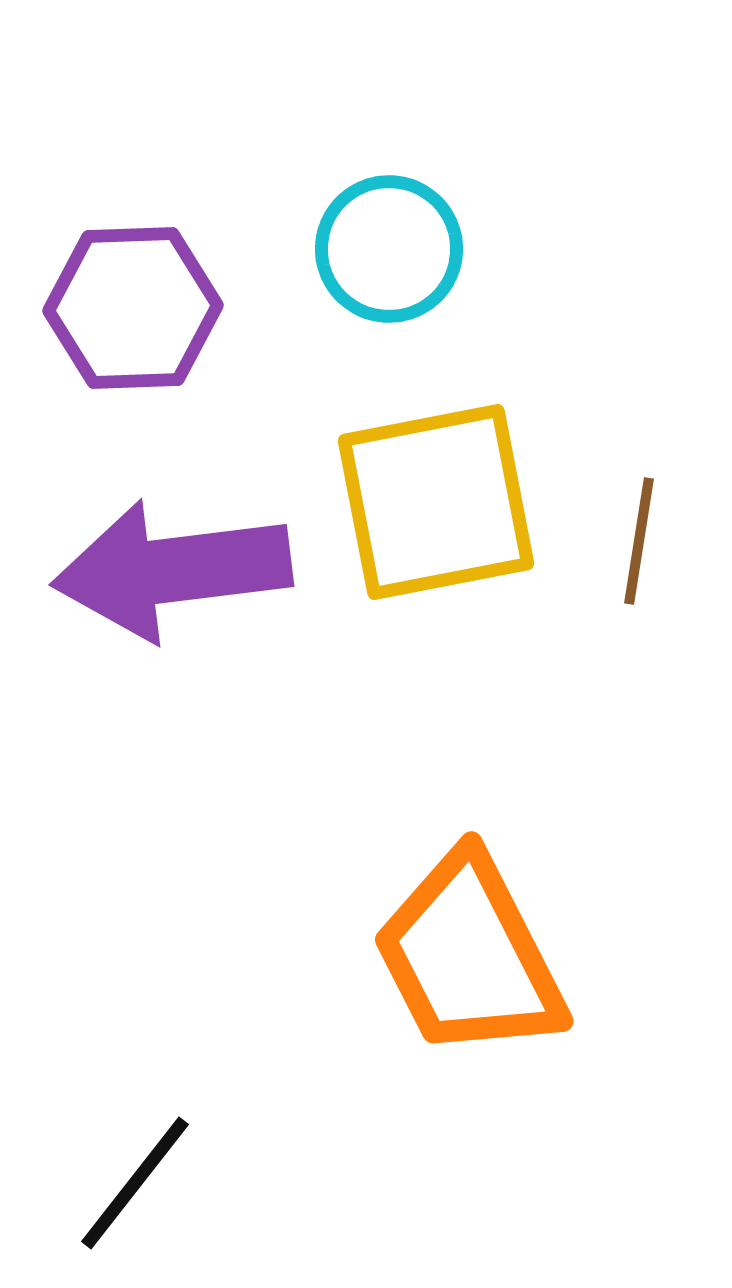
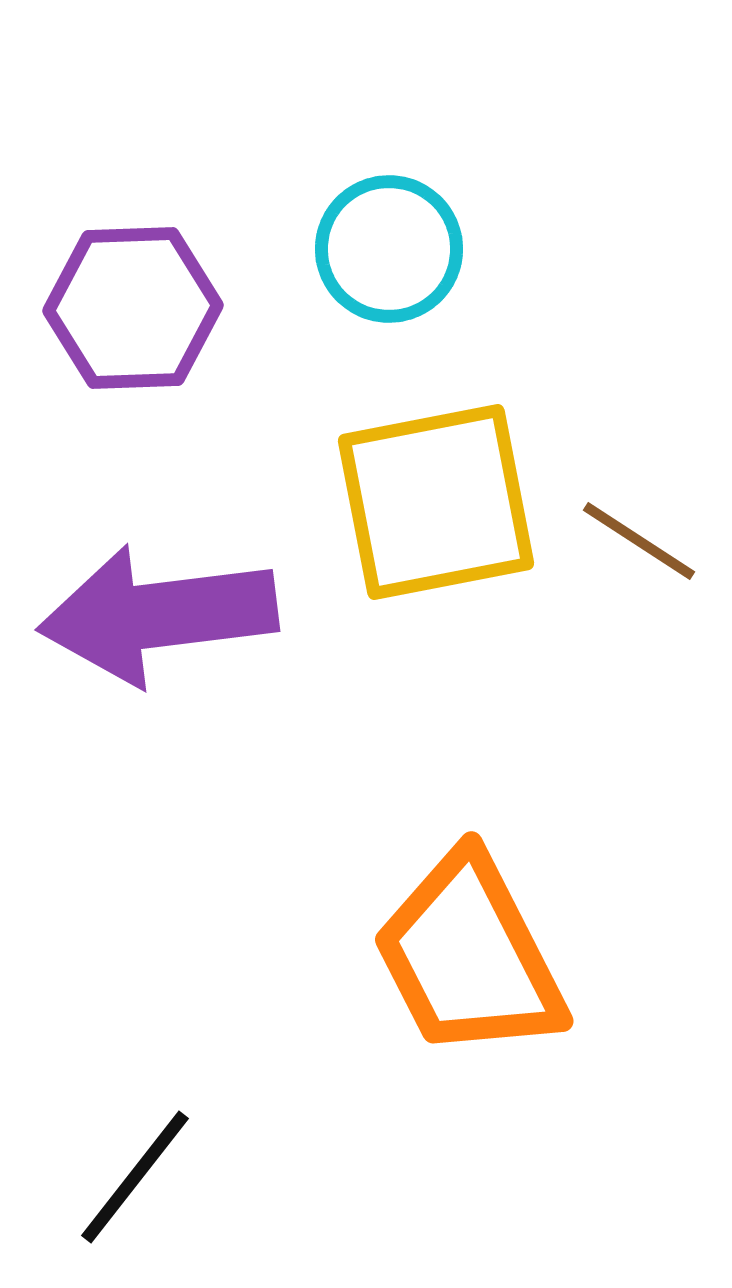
brown line: rotated 66 degrees counterclockwise
purple arrow: moved 14 px left, 45 px down
black line: moved 6 px up
